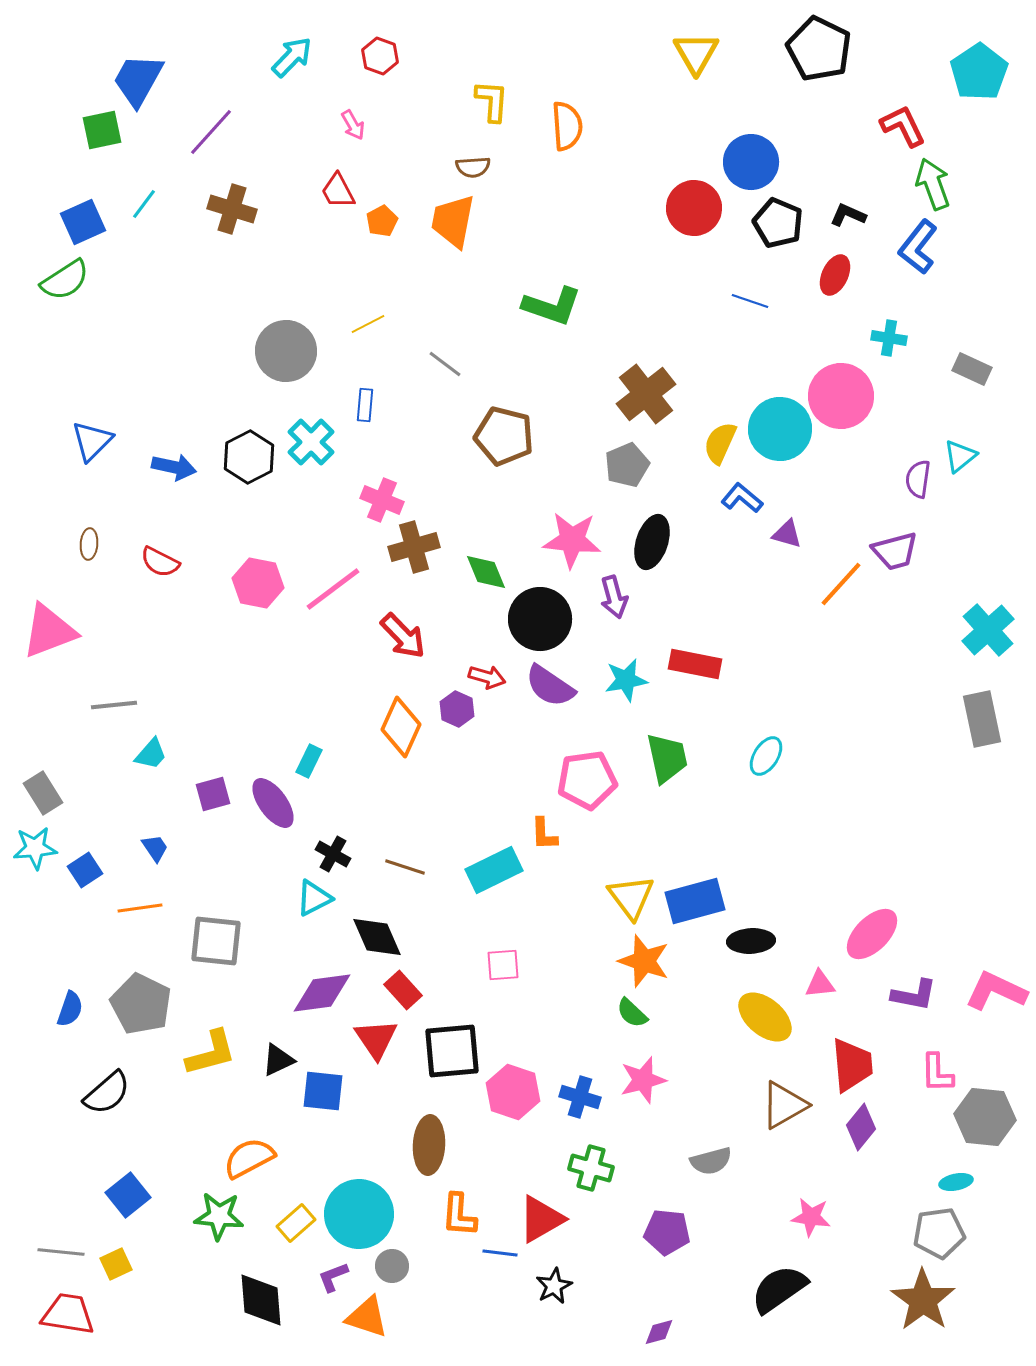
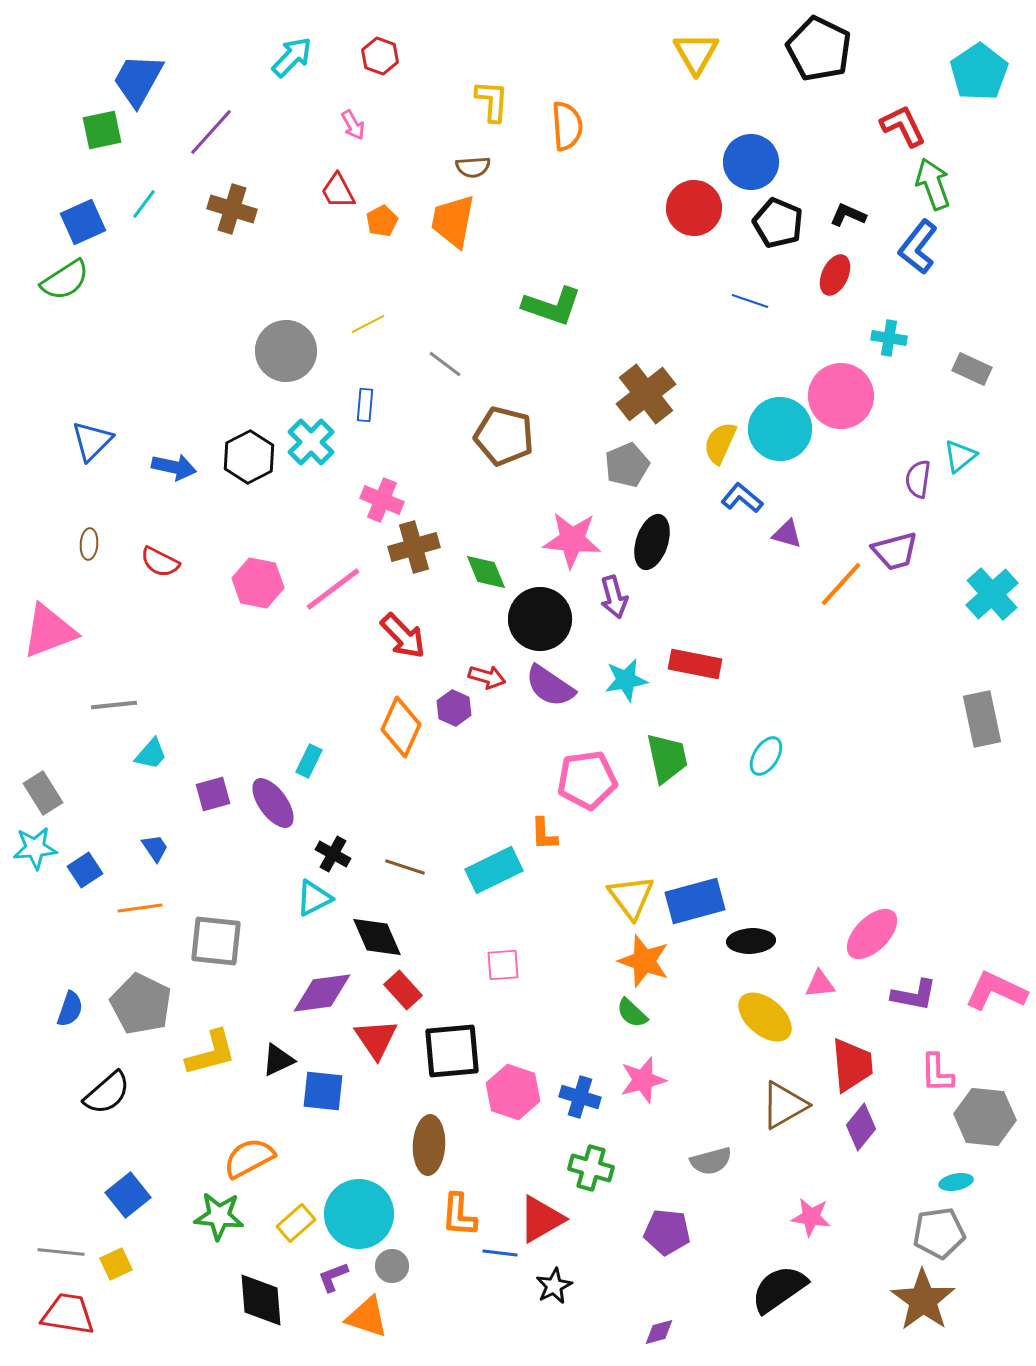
cyan cross at (988, 630): moved 4 px right, 36 px up
purple hexagon at (457, 709): moved 3 px left, 1 px up
